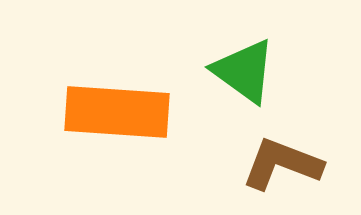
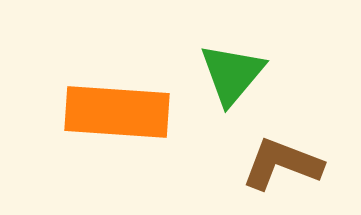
green triangle: moved 12 px left, 3 px down; rotated 34 degrees clockwise
